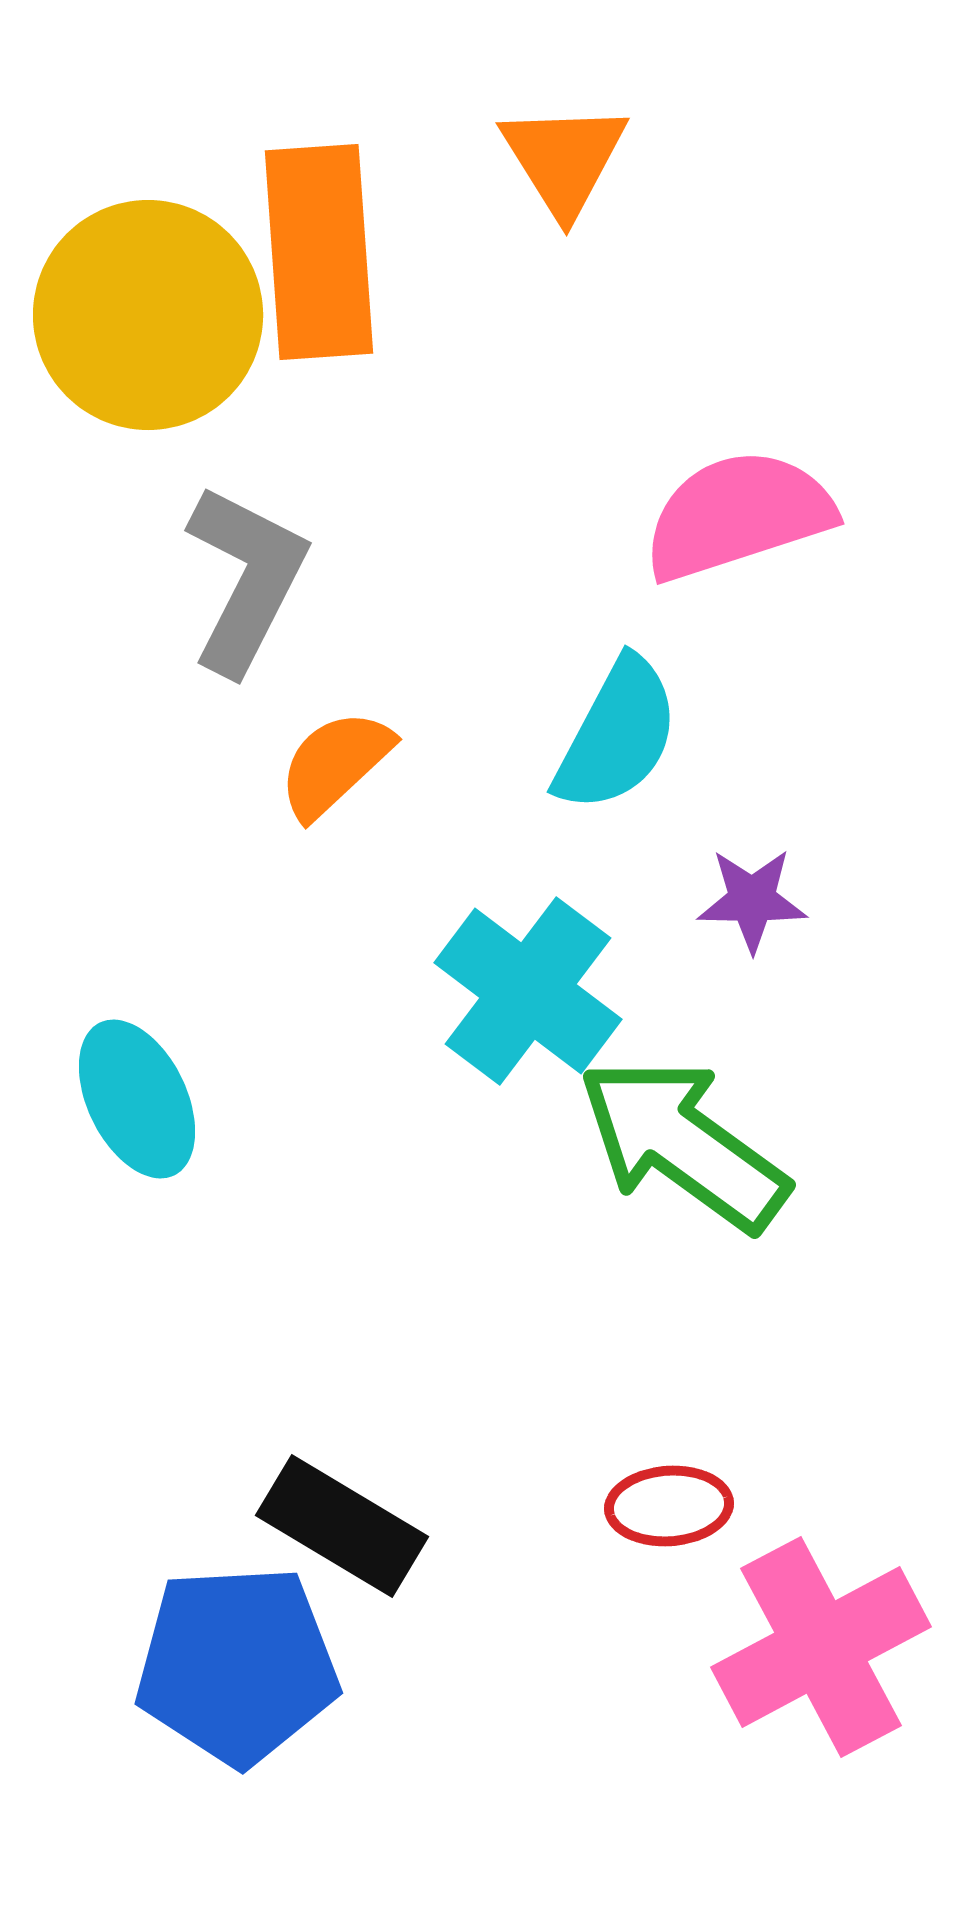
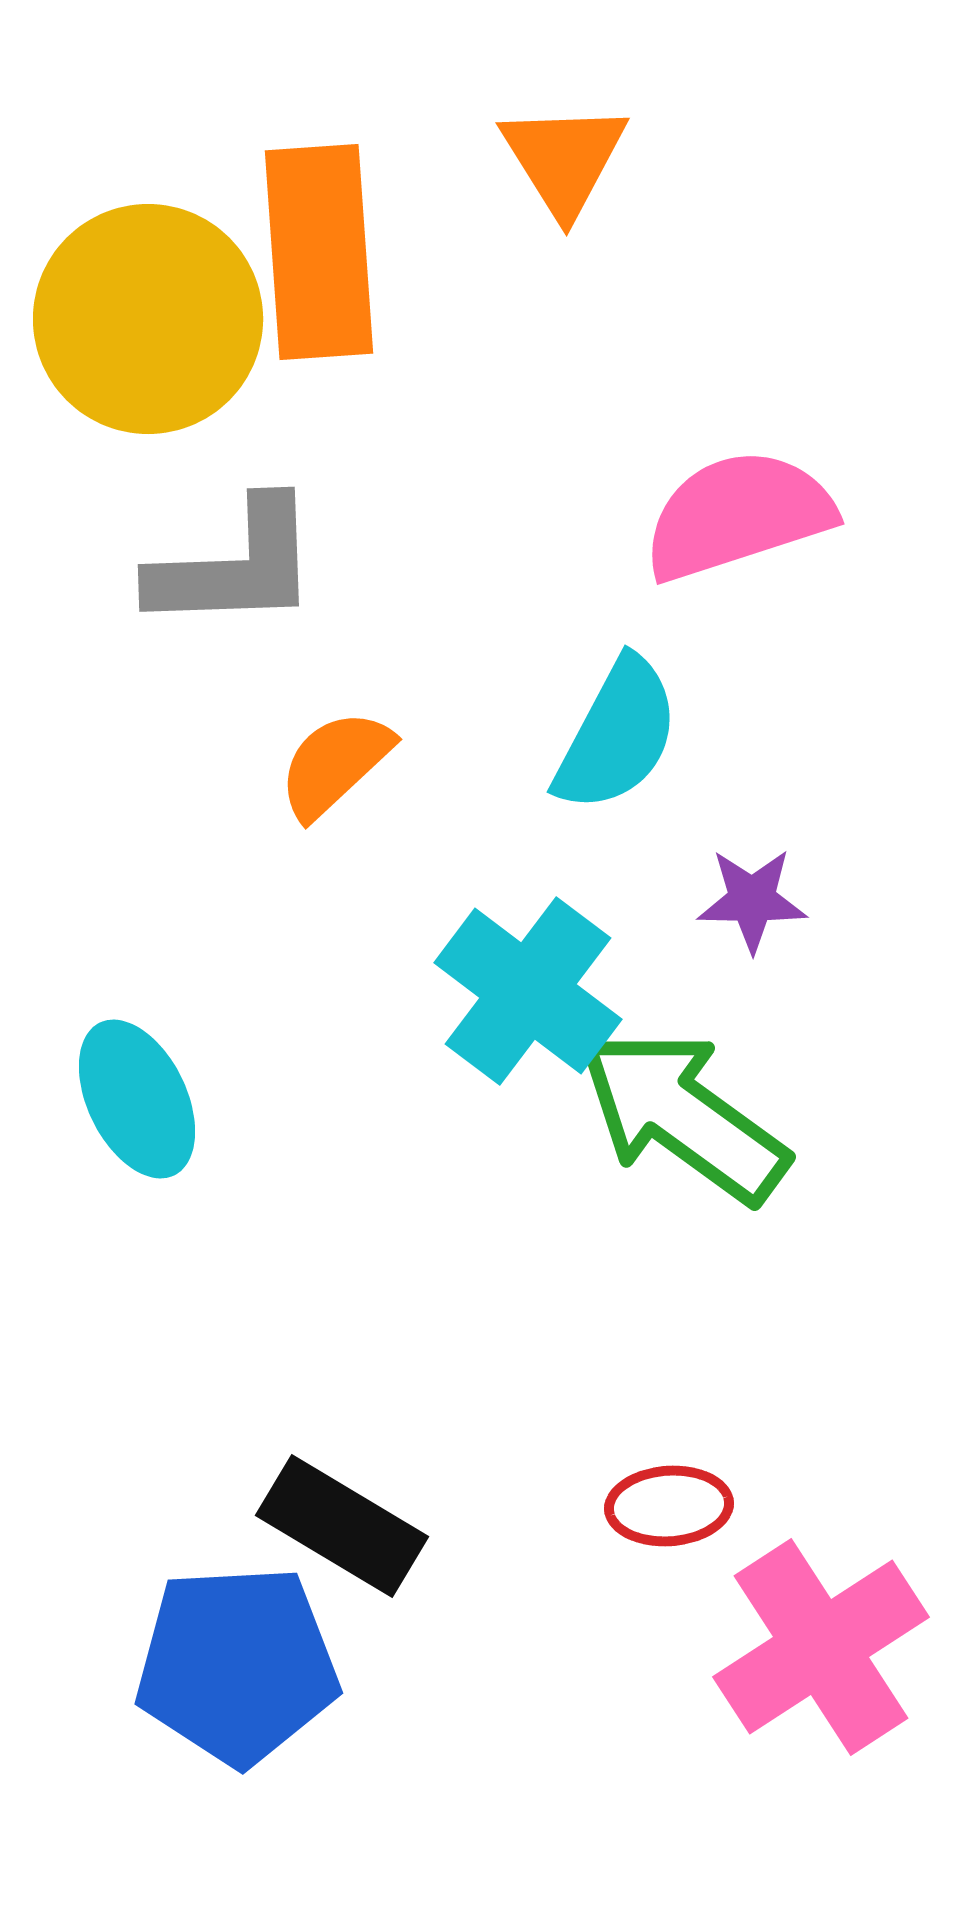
yellow circle: moved 4 px down
gray L-shape: moved 11 px left, 13 px up; rotated 61 degrees clockwise
green arrow: moved 28 px up
pink cross: rotated 5 degrees counterclockwise
